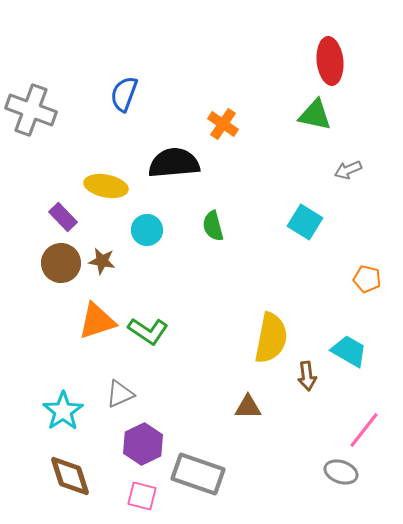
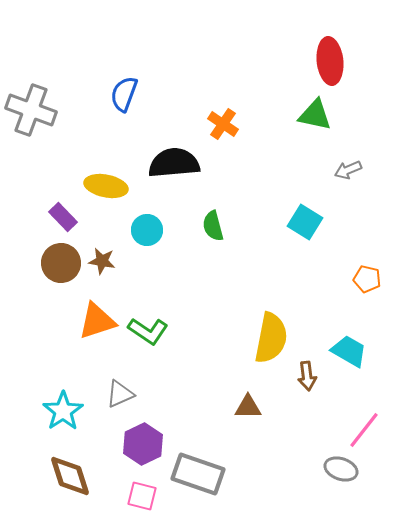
gray ellipse: moved 3 px up
